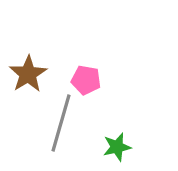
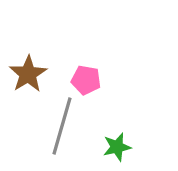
gray line: moved 1 px right, 3 px down
